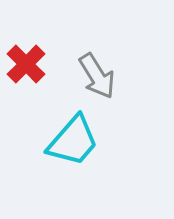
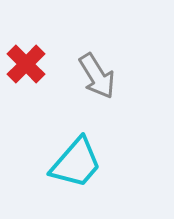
cyan trapezoid: moved 3 px right, 22 px down
